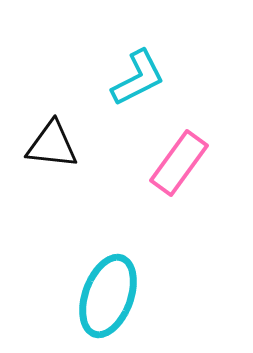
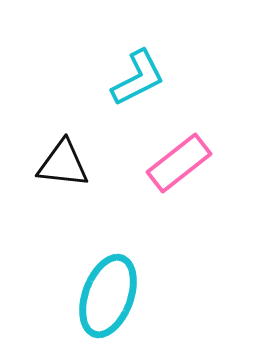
black triangle: moved 11 px right, 19 px down
pink rectangle: rotated 16 degrees clockwise
